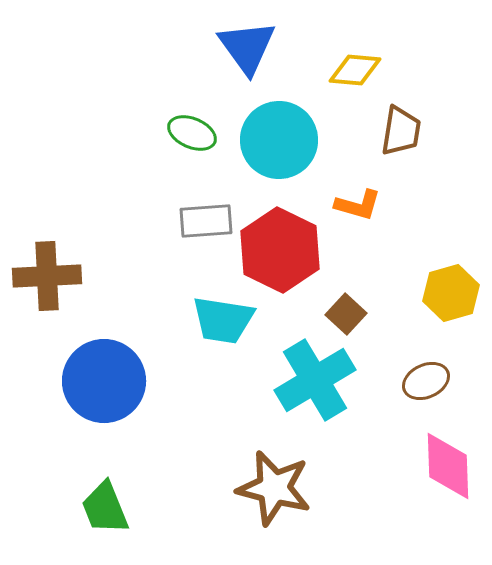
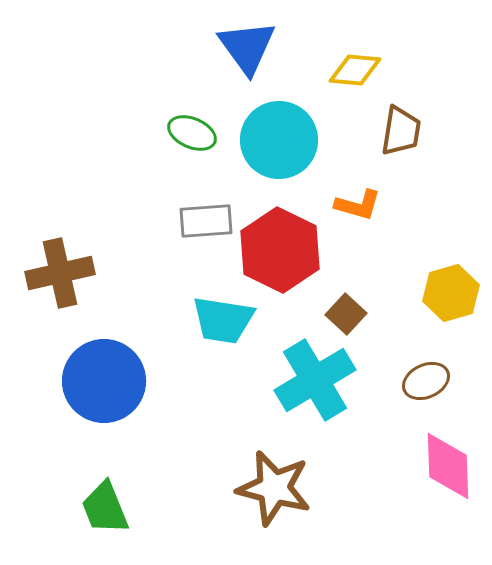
brown cross: moved 13 px right, 3 px up; rotated 10 degrees counterclockwise
